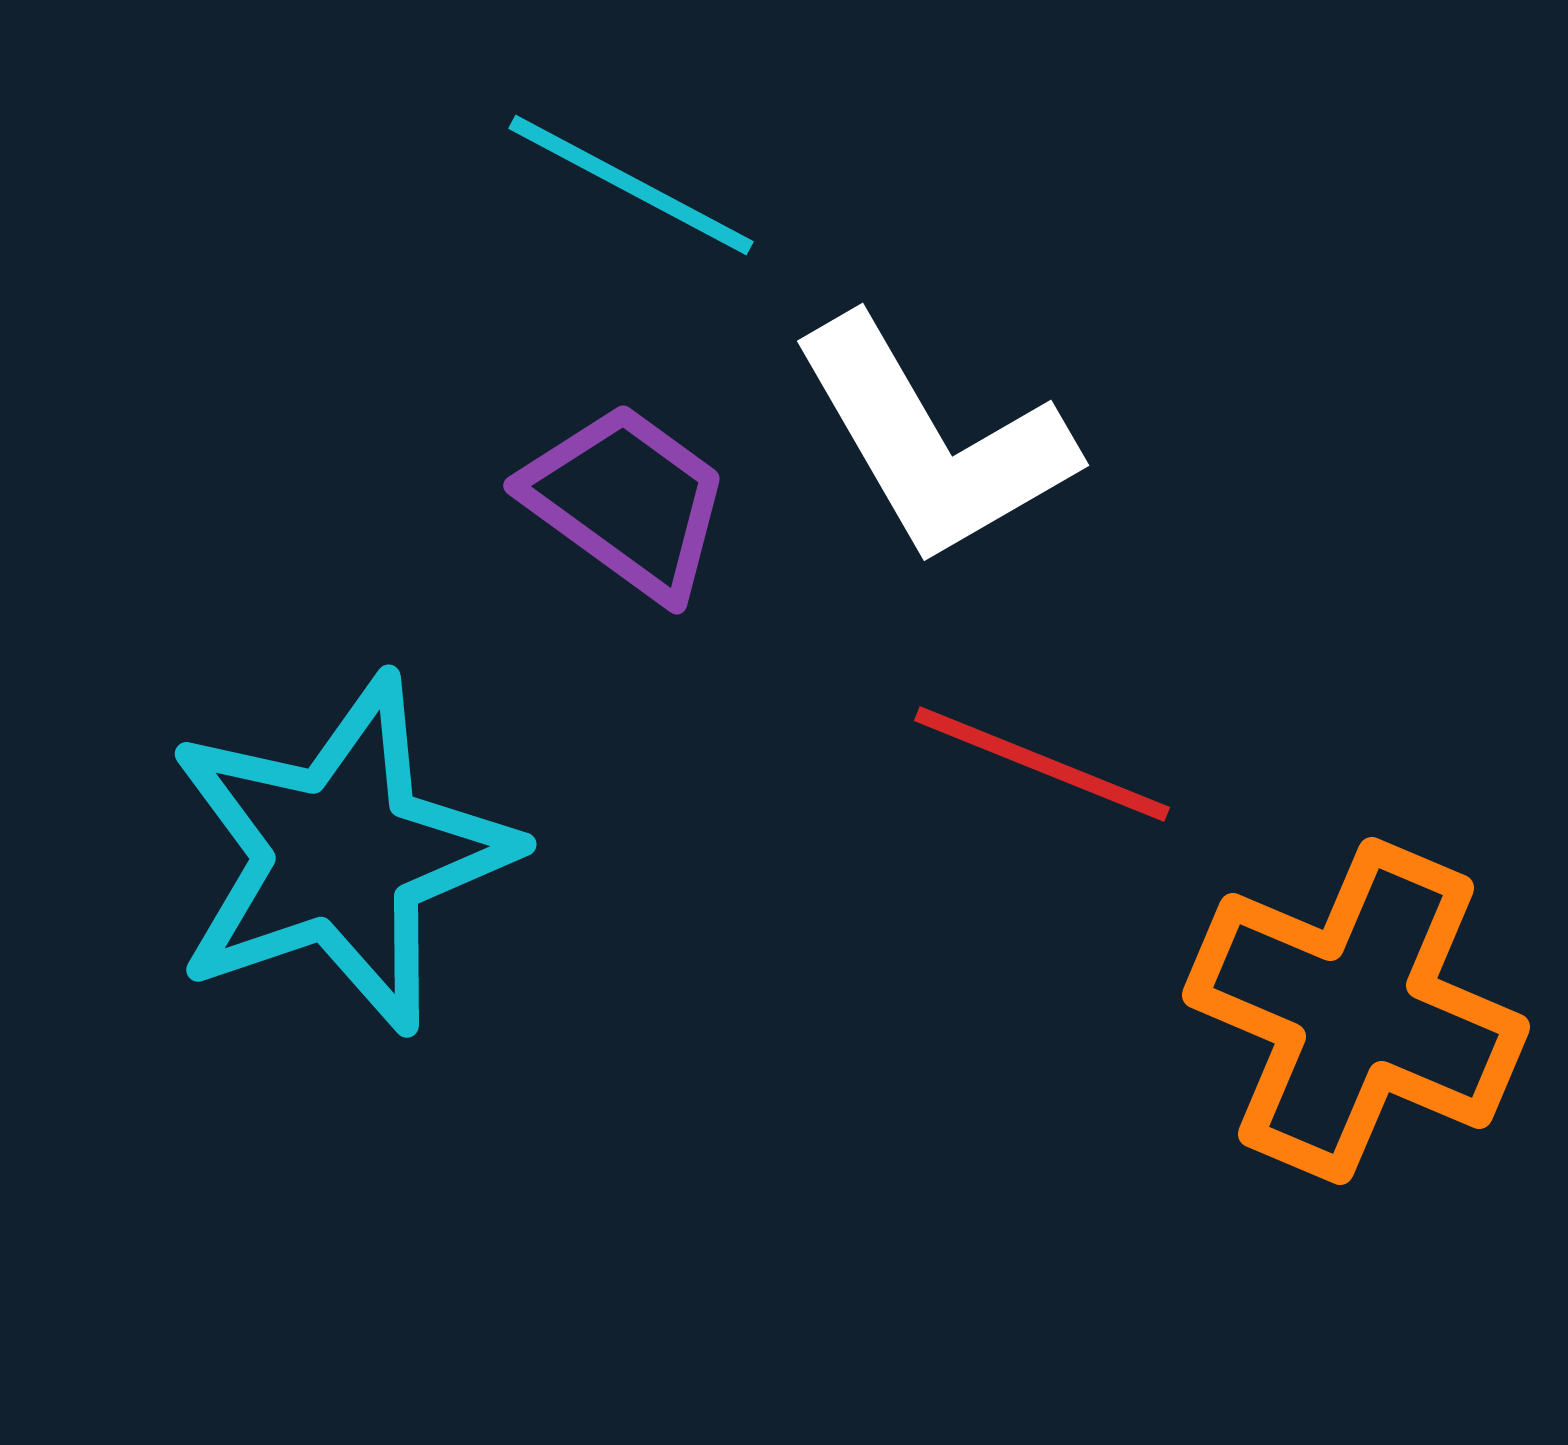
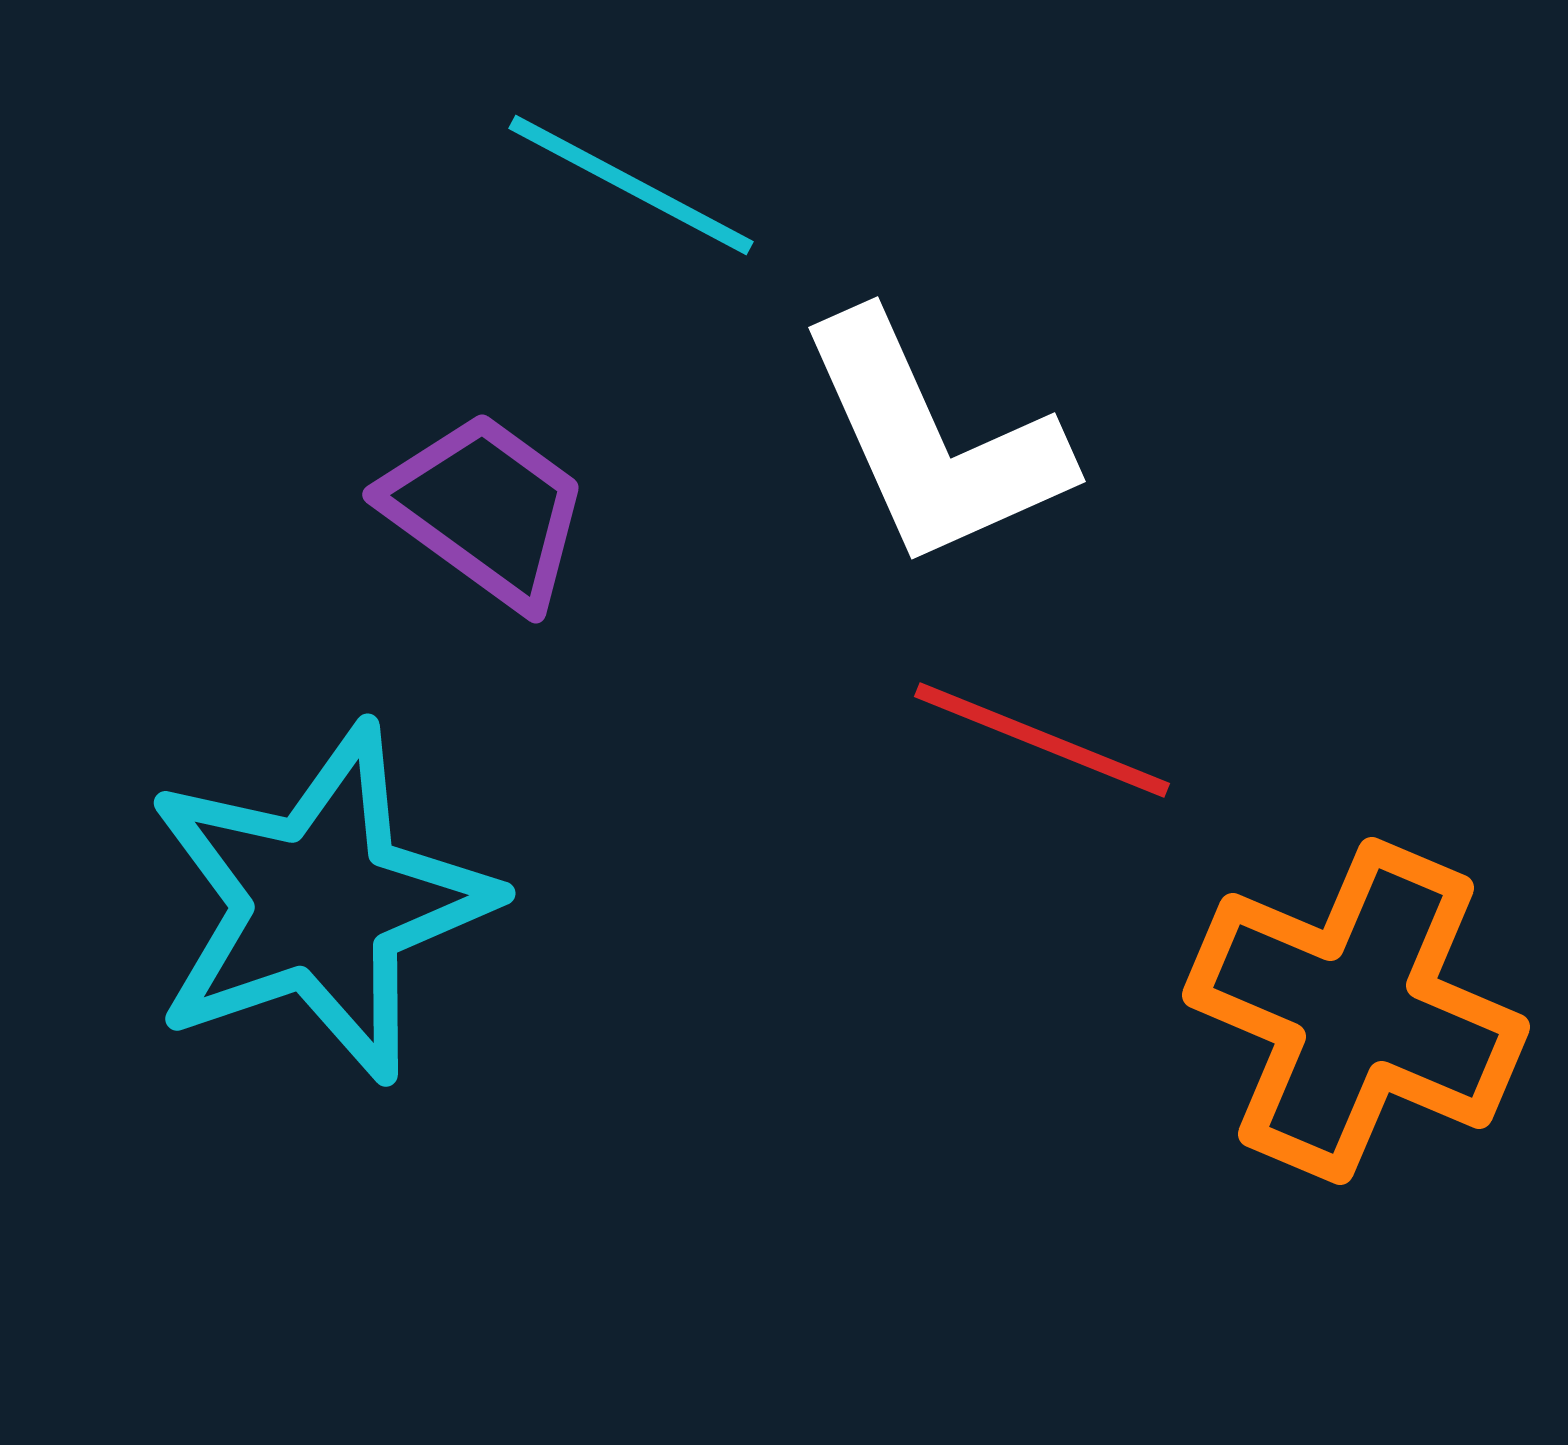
white L-shape: rotated 6 degrees clockwise
purple trapezoid: moved 141 px left, 9 px down
red line: moved 24 px up
cyan star: moved 21 px left, 49 px down
